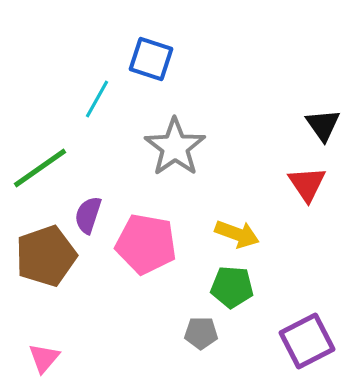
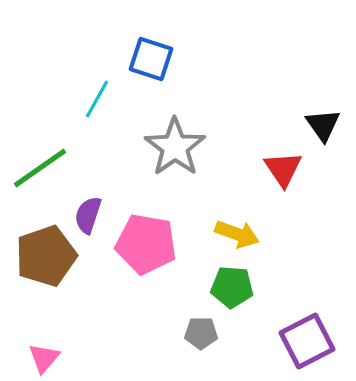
red triangle: moved 24 px left, 15 px up
